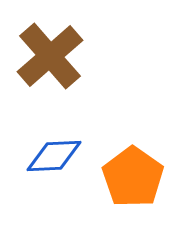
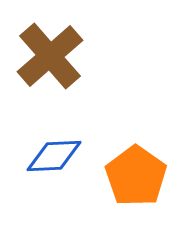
orange pentagon: moved 3 px right, 1 px up
